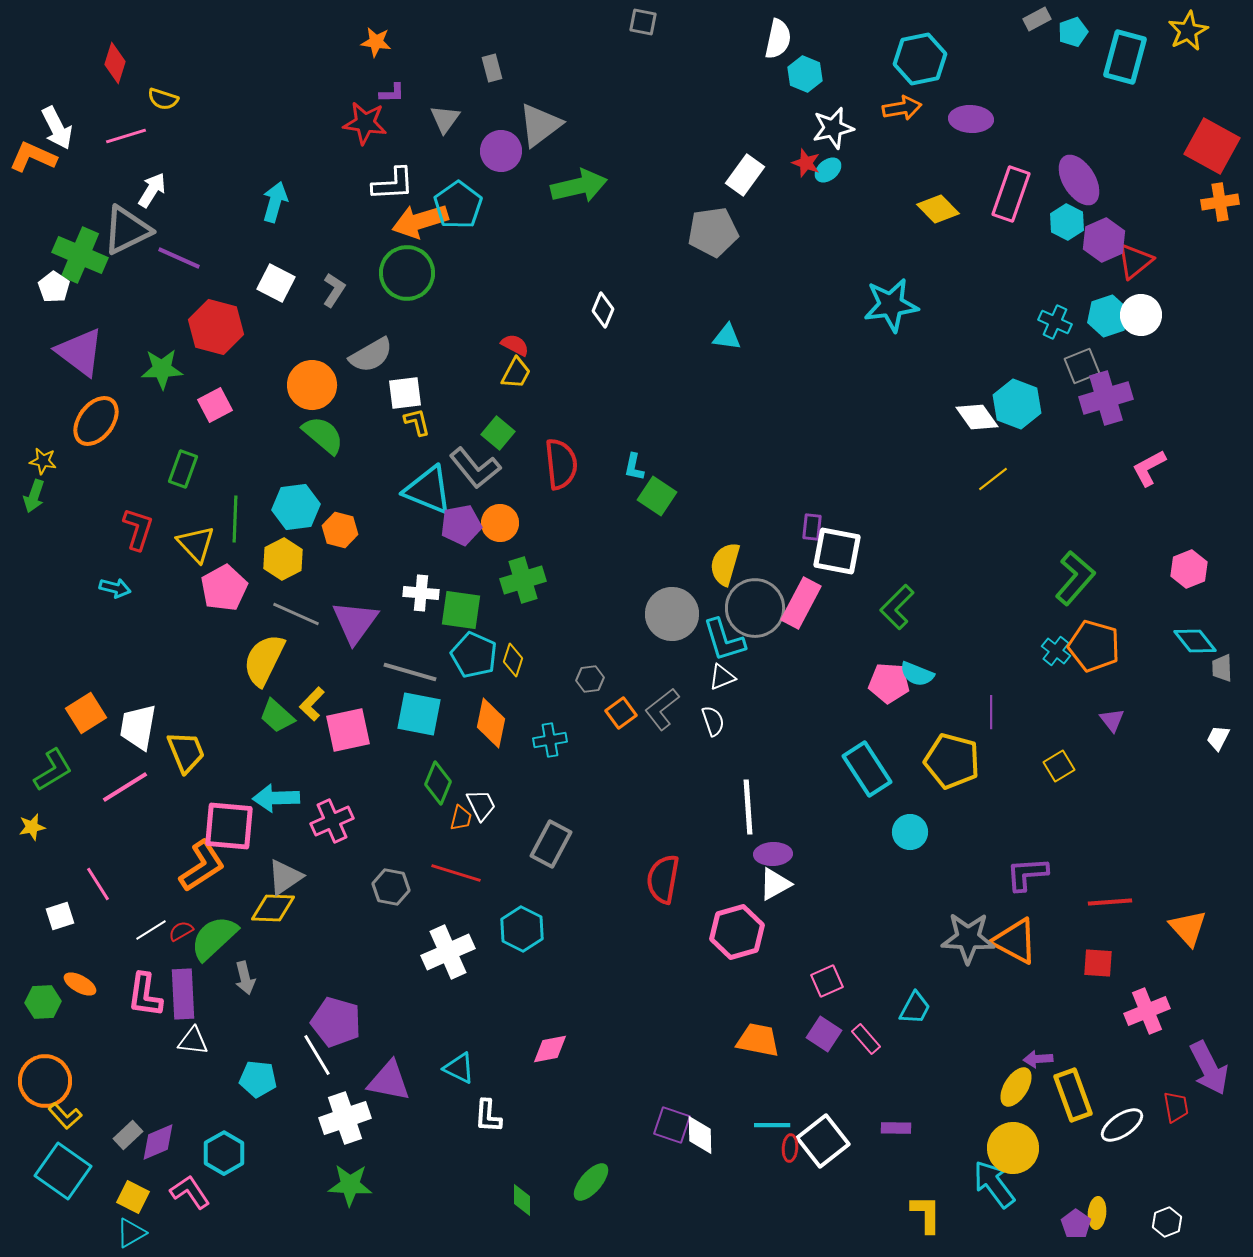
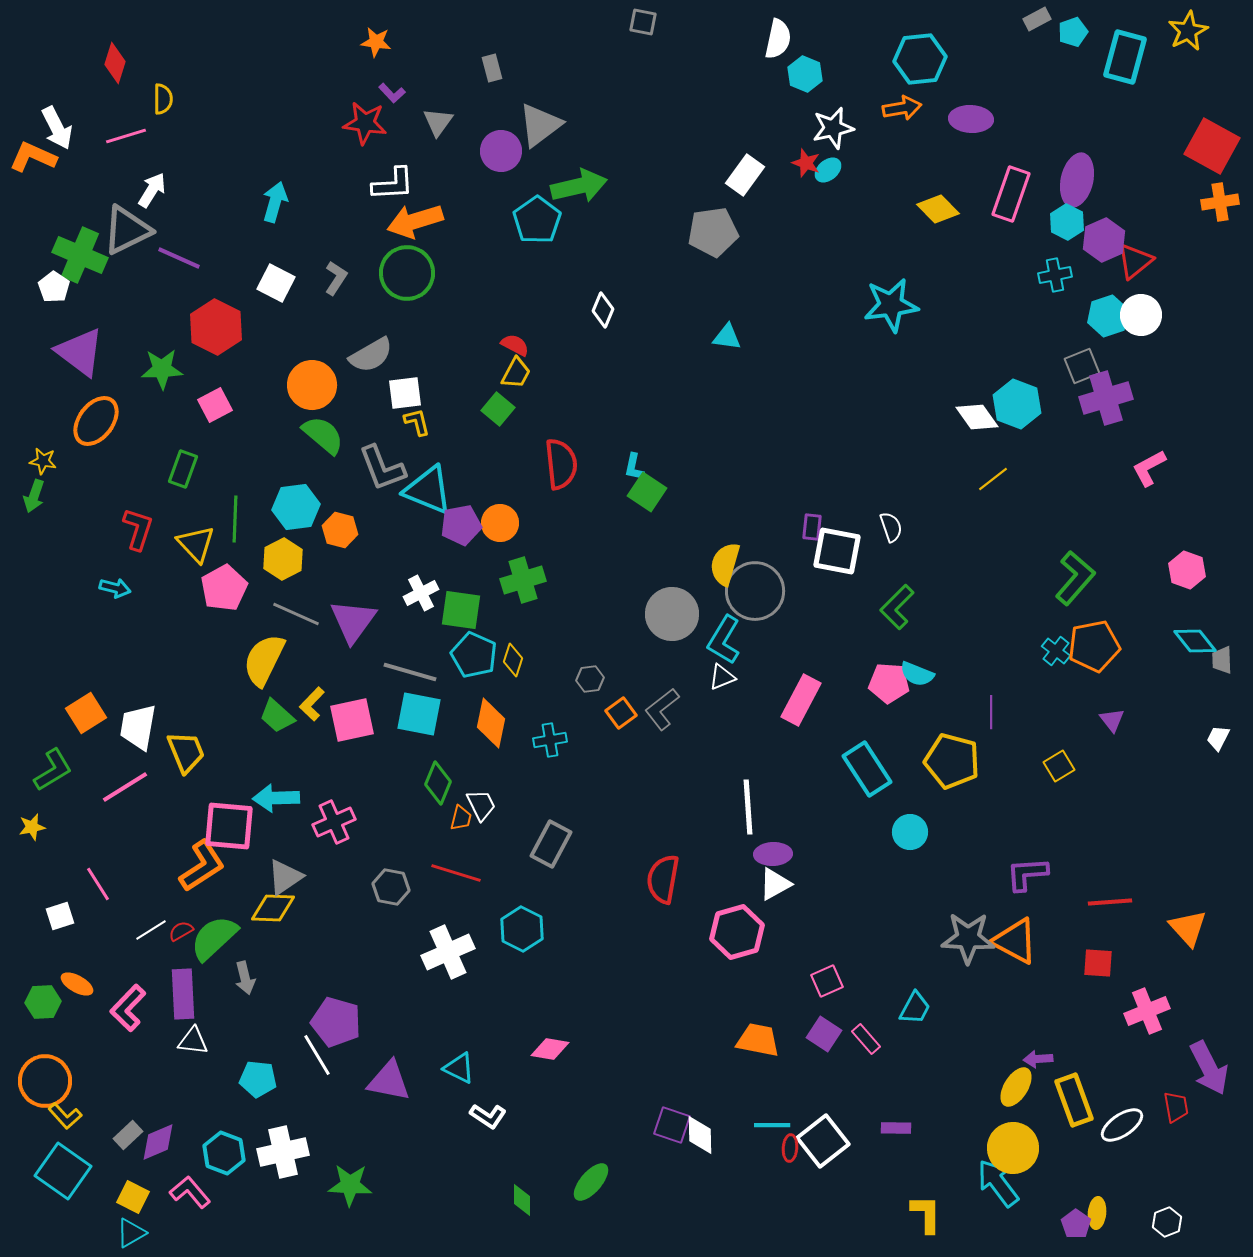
cyan hexagon at (920, 59): rotated 6 degrees clockwise
purple L-shape at (392, 93): rotated 48 degrees clockwise
yellow semicircle at (163, 99): rotated 108 degrees counterclockwise
gray triangle at (445, 119): moved 7 px left, 3 px down
purple ellipse at (1079, 180): moved 2 px left; rotated 45 degrees clockwise
cyan pentagon at (458, 205): moved 79 px right, 15 px down
orange arrow at (420, 221): moved 5 px left
gray L-shape at (334, 290): moved 2 px right, 12 px up
cyan cross at (1055, 322): moved 47 px up; rotated 36 degrees counterclockwise
red hexagon at (216, 327): rotated 12 degrees clockwise
green square at (498, 433): moved 24 px up
gray L-shape at (475, 468): moved 93 px left; rotated 18 degrees clockwise
green square at (657, 496): moved 10 px left, 4 px up
pink hexagon at (1189, 569): moved 2 px left, 1 px down; rotated 18 degrees counterclockwise
white cross at (421, 593): rotated 32 degrees counterclockwise
pink rectangle at (801, 603): moved 97 px down
gray circle at (755, 608): moved 17 px up
purple triangle at (355, 622): moved 2 px left, 1 px up
cyan L-shape at (724, 640): rotated 48 degrees clockwise
orange pentagon at (1094, 646): rotated 27 degrees counterclockwise
gray trapezoid at (1222, 668): moved 8 px up
white semicircle at (713, 721): moved 178 px right, 194 px up
pink square at (348, 730): moved 4 px right, 10 px up
pink cross at (332, 821): moved 2 px right, 1 px down
orange ellipse at (80, 984): moved 3 px left
pink L-shape at (145, 995): moved 17 px left, 13 px down; rotated 36 degrees clockwise
pink diamond at (550, 1049): rotated 21 degrees clockwise
yellow rectangle at (1073, 1095): moved 1 px right, 5 px down
white L-shape at (488, 1116): rotated 60 degrees counterclockwise
white cross at (345, 1118): moved 62 px left, 34 px down; rotated 6 degrees clockwise
cyan hexagon at (224, 1153): rotated 9 degrees counterclockwise
cyan arrow at (994, 1184): moved 4 px right, 1 px up
pink L-shape at (190, 1192): rotated 6 degrees counterclockwise
